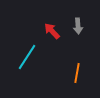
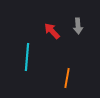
cyan line: rotated 28 degrees counterclockwise
orange line: moved 10 px left, 5 px down
